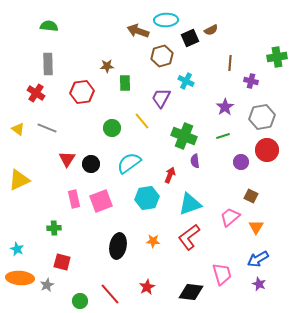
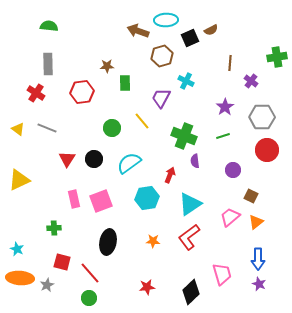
purple cross at (251, 81): rotated 24 degrees clockwise
gray hexagon at (262, 117): rotated 10 degrees clockwise
purple circle at (241, 162): moved 8 px left, 8 px down
black circle at (91, 164): moved 3 px right, 5 px up
cyan triangle at (190, 204): rotated 15 degrees counterclockwise
orange triangle at (256, 227): moved 5 px up; rotated 21 degrees clockwise
black ellipse at (118, 246): moved 10 px left, 4 px up
blue arrow at (258, 259): rotated 60 degrees counterclockwise
red star at (147, 287): rotated 21 degrees clockwise
black diamond at (191, 292): rotated 50 degrees counterclockwise
red line at (110, 294): moved 20 px left, 21 px up
green circle at (80, 301): moved 9 px right, 3 px up
